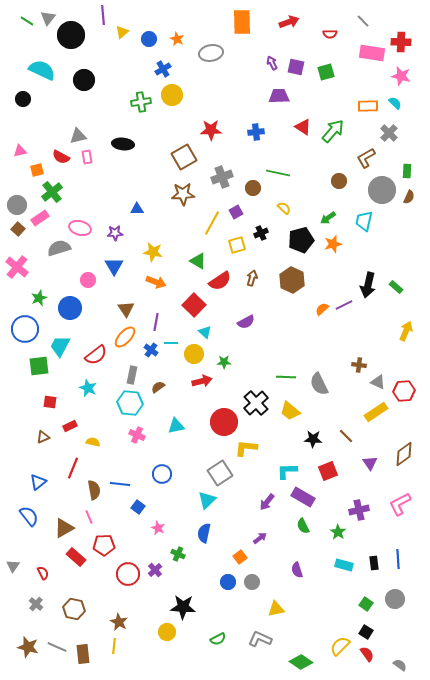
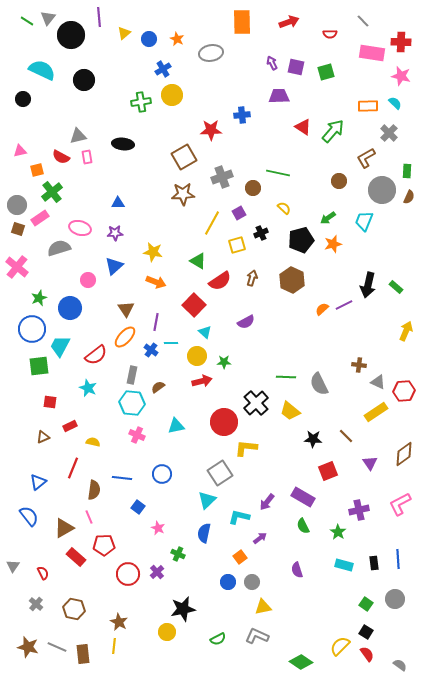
purple line at (103, 15): moved 4 px left, 2 px down
yellow triangle at (122, 32): moved 2 px right, 1 px down
blue cross at (256, 132): moved 14 px left, 17 px up
blue triangle at (137, 209): moved 19 px left, 6 px up
purple square at (236, 212): moved 3 px right, 1 px down
cyan trapezoid at (364, 221): rotated 10 degrees clockwise
brown square at (18, 229): rotated 24 degrees counterclockwise
blue triangle at (114, 266): rotated 18 degrees clockwise
blue circle at (25, 329): moved 7 px right
yellow circle at (194, 354): moved 3 px right, 2 px down
cyan hexagon at (130, 403): moved 2 px right
cyan L-shape at (287, 471): moved 48 px left, 46 px down; rotated 15 degrees clockwise
blue line at (120, 484): moved 2 px right, 6 px up
brown semicircle at (94, 490): rotated 18 degrees clockwise
purple cross at (155, 570): moved 2 px right, 2 px down
black star at (183, 607): moved 2 px down; rotated 15 degrees counterclockwise
yellow triangle at (276, 609): moved 13 px left, 2 px up
gray L-shape at (260, 639): moved 3 px left, 3 px up
